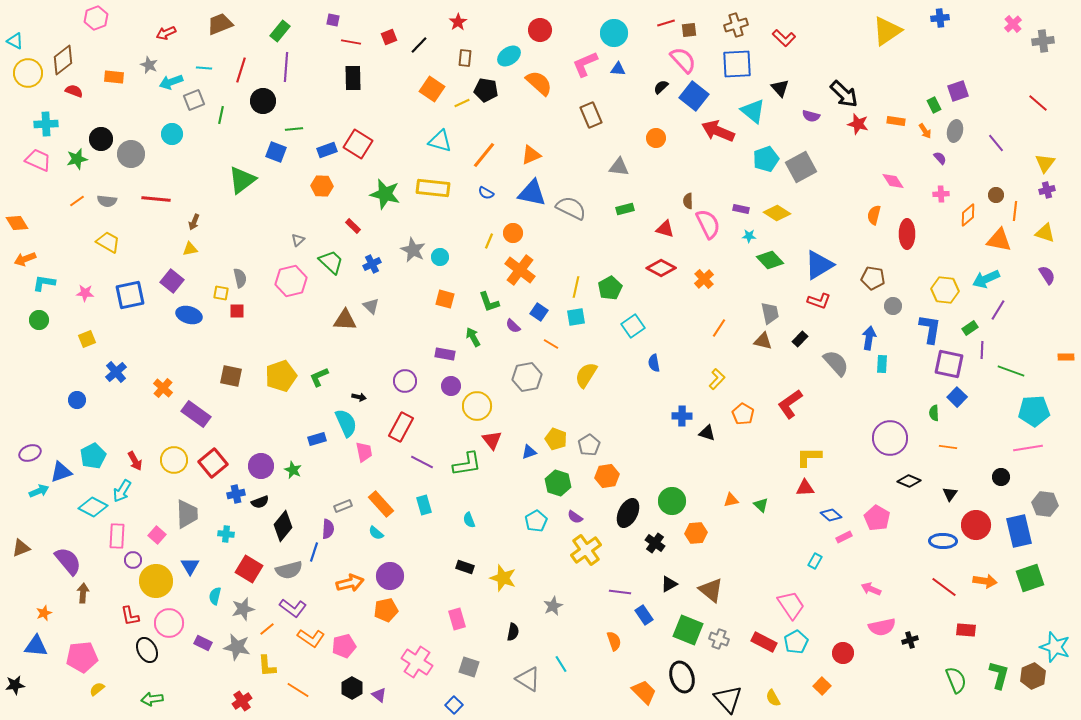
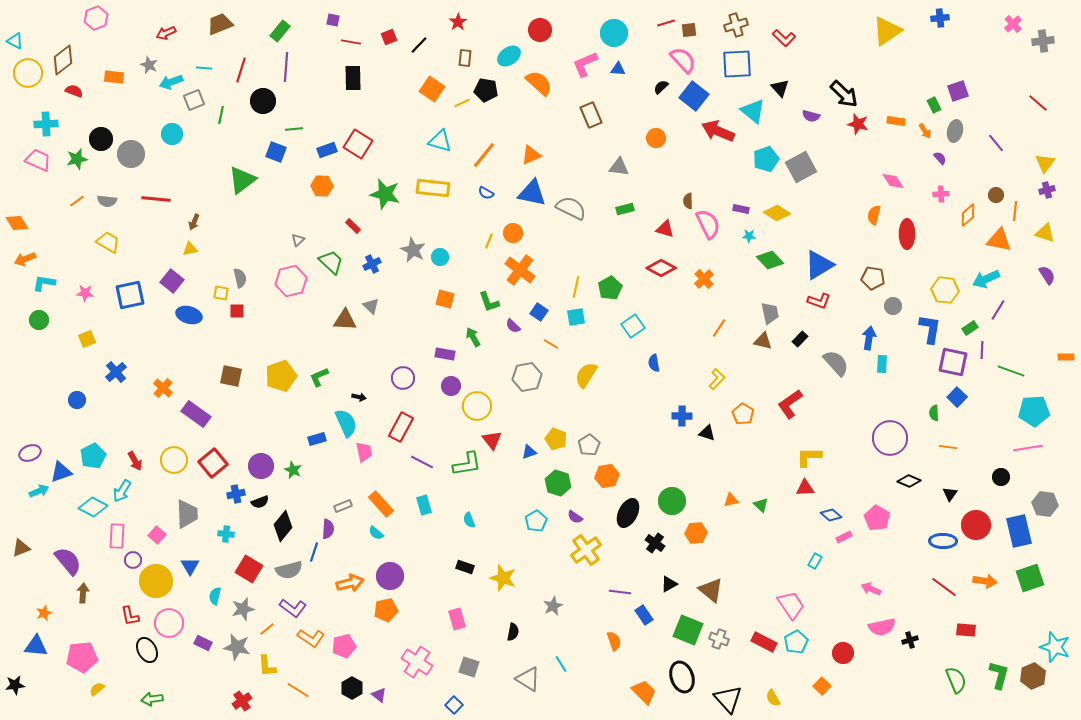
purple square at (949, 364): moved 4 px right, 2 px up
purple circle at (405, 381): moved 2 px left, 3 px up
